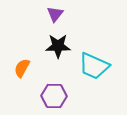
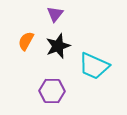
black star: rotated 20 degrees counterclockwise
orange semicircle: moved 4 px right, 27 px up
purple hexagon: moved 2 px left, 5 px up
